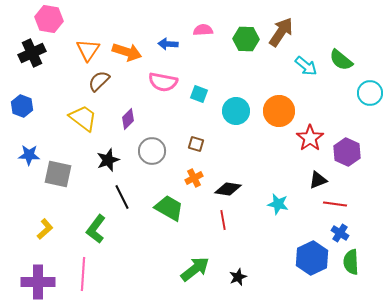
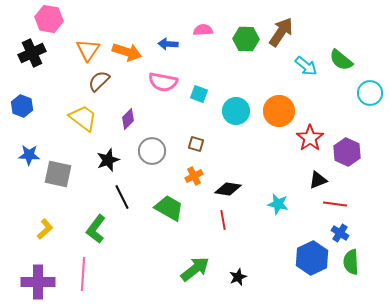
orange cross at (194, 178): moved 2 px up
